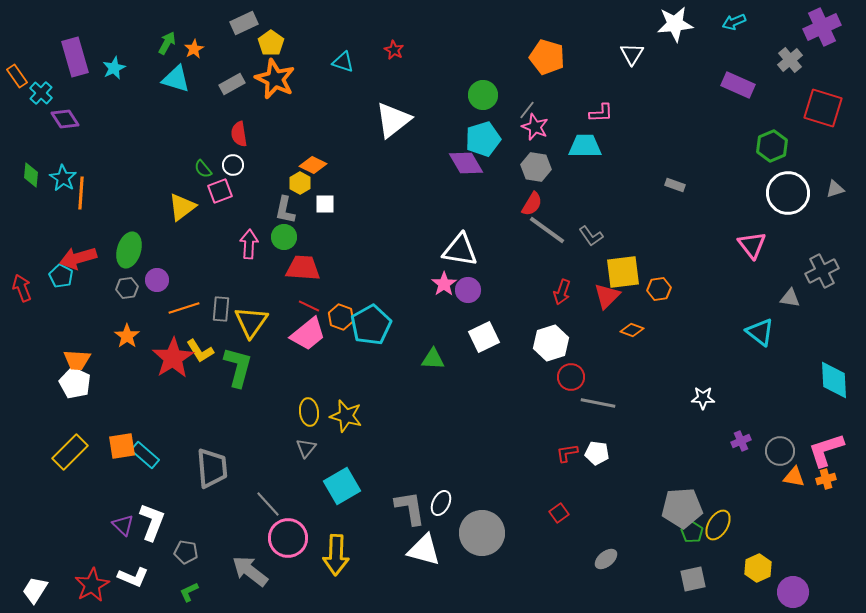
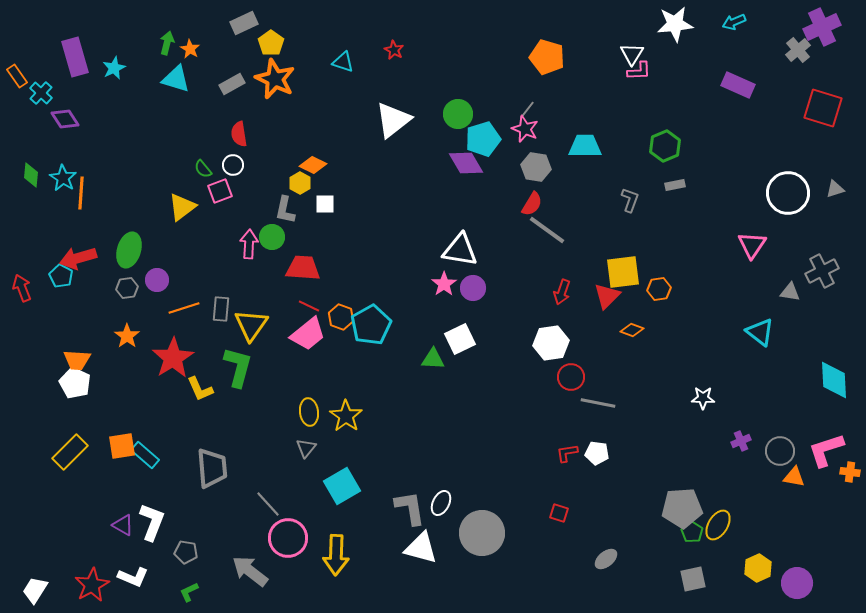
green arrow at (167, 43): rotated 15 degrees counterclockwise
orange star at (194, 49): moved 4 px left; rotated 12 degrees counterclockwise
gray cross at (790, 60): moved 8 px right, 10 px up
green circle at (483, 95): moved 25 px left, 19 px down
pink L-shape at (601, 113): moved 38 px right, 42 px up
pink star at (535, 127): moved 10 px left, 2 px down
green hexagon at (772, 146): moved 107 px left
gray rectangle at (675, 185): rotated 30 degrees counterclockwise
gray L-shape at (591, 236): moved 39 px right, 36 px up; rotated 125 degrees counterclockwise
green circle at (284, 237): moved 12 px left
pink triangle at (752, 245): rotated 12 degrees clockwise
purple circle at (468, 290): moved 5 px right, 2 px up
gray triangle at (790, 298): moved 6 px up
yellow triangle at (251, 322): moved 3 px down
white square at (484, 337): moved 24 px left, 2 px down
white hexagon at (551, 343): rotated 8 degrees clockwise
yellow L-shape at (200, 351): moved 38 px down; rotated 8 degrees clockwise
yellow star at (346, 416): rotated 20 degrees clockwise
orange cross at (826, 479): moved 24 px right, 7 px up; rotated 24 degrees clockwise
red square at (559, 513): rotated 36 degrees counterclockwise
purple triangle at (123, 525): rotated 15 degrees counterclockwise
white triangle at (424, 550): moved 3 px left, 2 px up
purple circle at (793, 592): moved 4 px right, 9 px up
